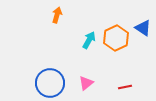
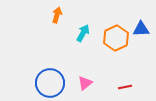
blue triangle: moved 2 px left, 1 px down; rotated 36 degrees counterclockwise
cyan arrow: moved 6 px left, 7 px up
pink triangle: moved 1 px left
